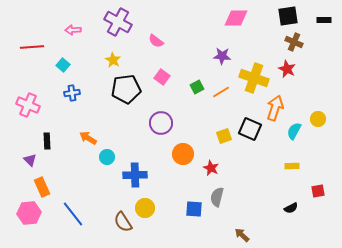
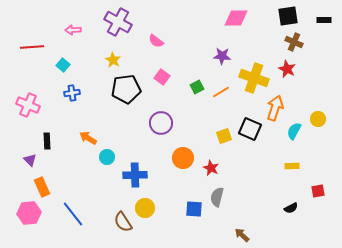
orange circle at (183, 154): moved 4 px down
